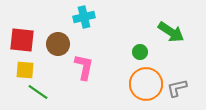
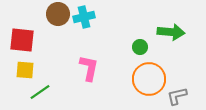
green arrow: rotated 28 degrees counterclockwise
brown circle: moved 30 px up
green circle: moved 5 px up
pink L-shape: moved 5 px right, 1 px down
orange circle: moved 3 px right, 5 px up
gray L-shape: moved 8 px down
green line: moved 2 px right; rotated 70 degrees counterclockwise
